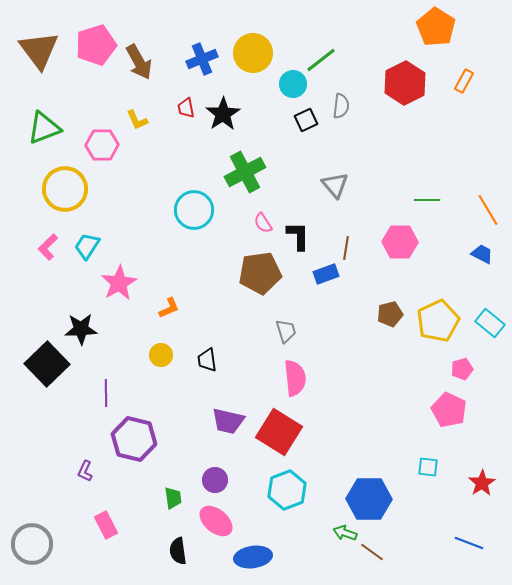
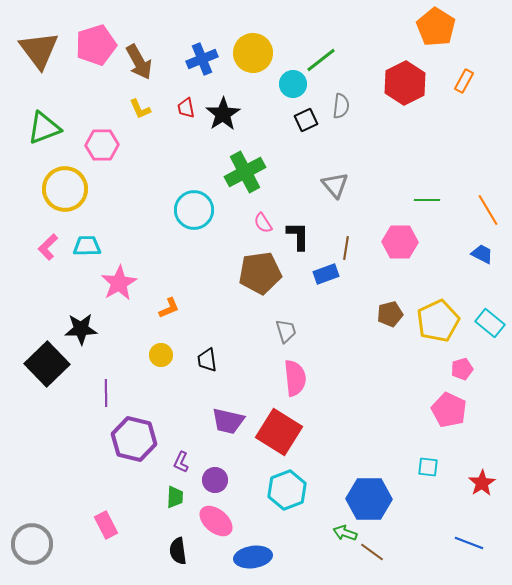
yellow L-shape at (137, 120): moved 3 px right, 11 px up
cyan trapezoid at (87, 246): rotated 56 degrees clockwise
purple L-shape at (85, 471): moved 96 px right, 9 px up
green trapezoid at (173, 498): moved 2 px right, 1 px up; rotated 10 degrees clockwise
